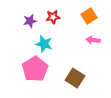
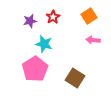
red star: rotated 24 degrees counterclockwise
